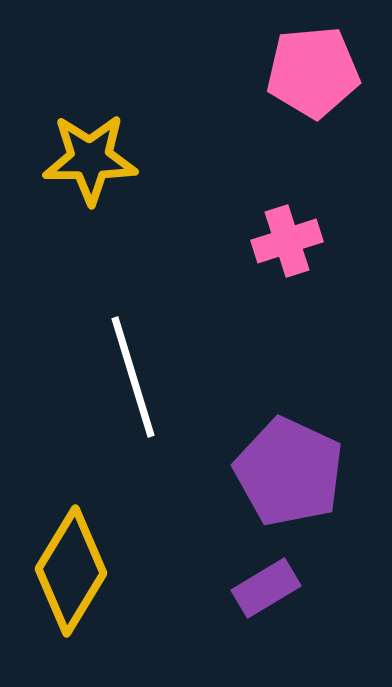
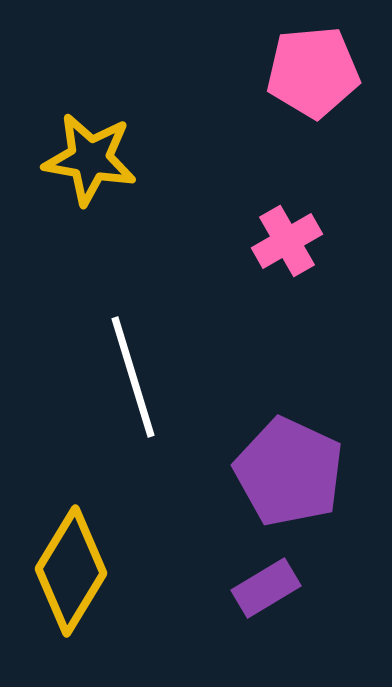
yellow star: rotated 10 degrees clockwise
pink cross: rotated 12 degrees counterclockwise
